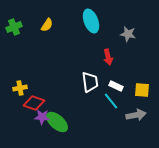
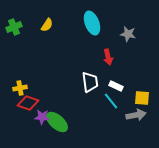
cyan ellipse: moved 1 px right, 2 px down
yellow square: moved 8 px down
red diamond: moved 6 px left
